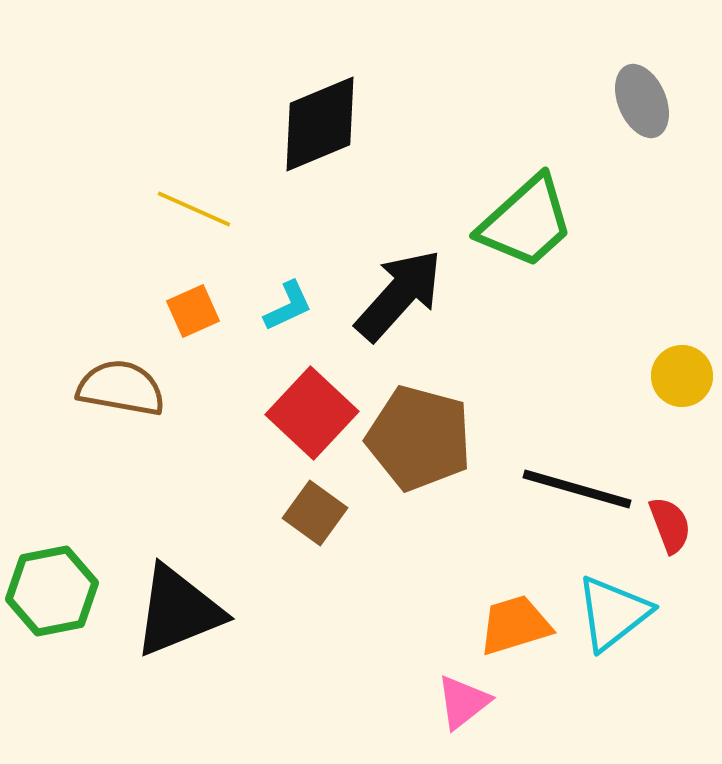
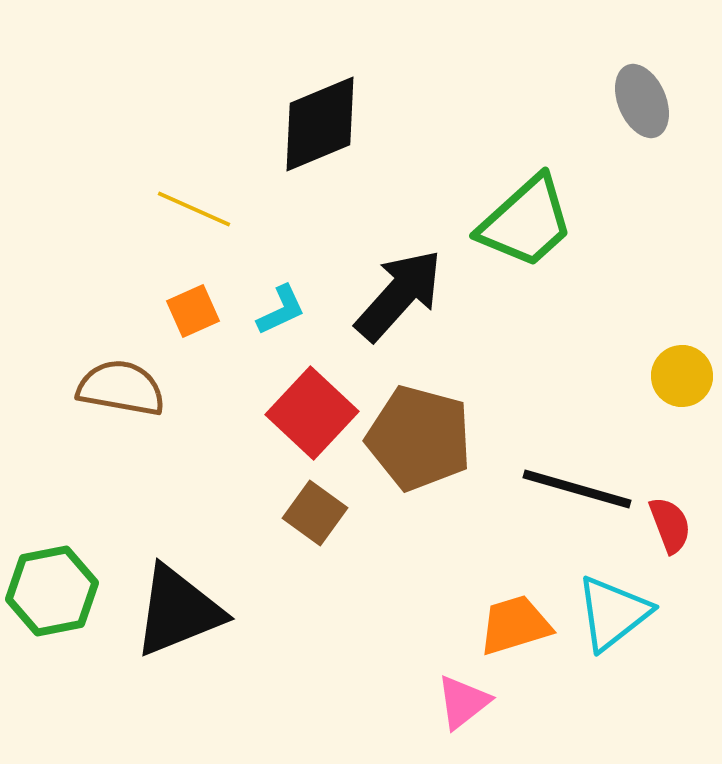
cyan L-shape: moved 7 px left, 4 px down
